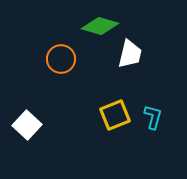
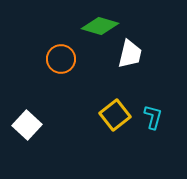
yellow square: rotated 16 degrees counterclockwise
